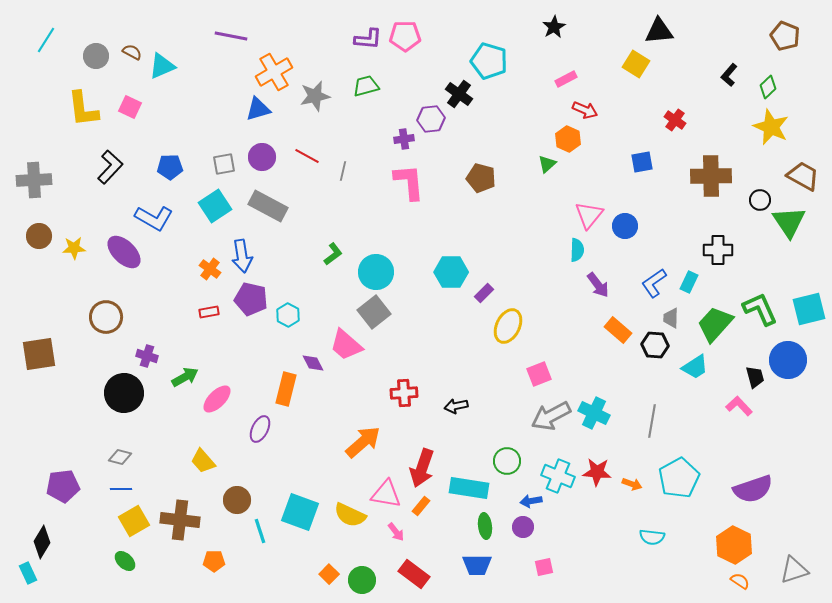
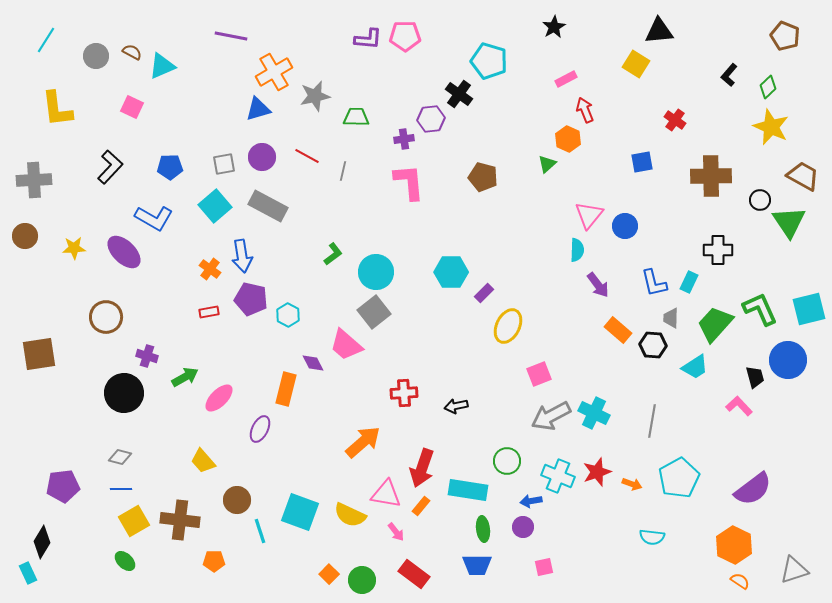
green trapezoid at (366, 86): moved 10 px left, 31 px down; rotated 16 degrees clockwise
pink square at (130, 107): moved 2 px right
yellow L-shape at (83, 109): moved 26 px left
red arrow at (585, 110): rotated 135 degrees counterclockwise
brown pentagon at (481, 178): moved 2 px right, 1 px up
cyan square at (215, 206): rotated 8 degrees counterclockwise
brown circle at (39, 236): moved 14 px left
blue L-shape at (654, 283): rotated 68 degrees counterclockwise
black hexagon at (655, 345): moved 2 px left
pink ellipse at (217, 399): moved 2 px right, 1 px up
red star at (597, 472): rotated 24 degrees counterclockwise
cyan rectangle at (469, 488): moved 1 px left, 2 px down
purple semicircle at (753, 489): rotated 18 degrees counterclockwise
green ellipse at (485, 526): moved 2 px left, 3 px down
